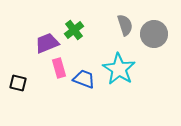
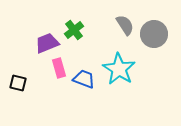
gray semicircle: rotated 15 degrees counterclockwise
